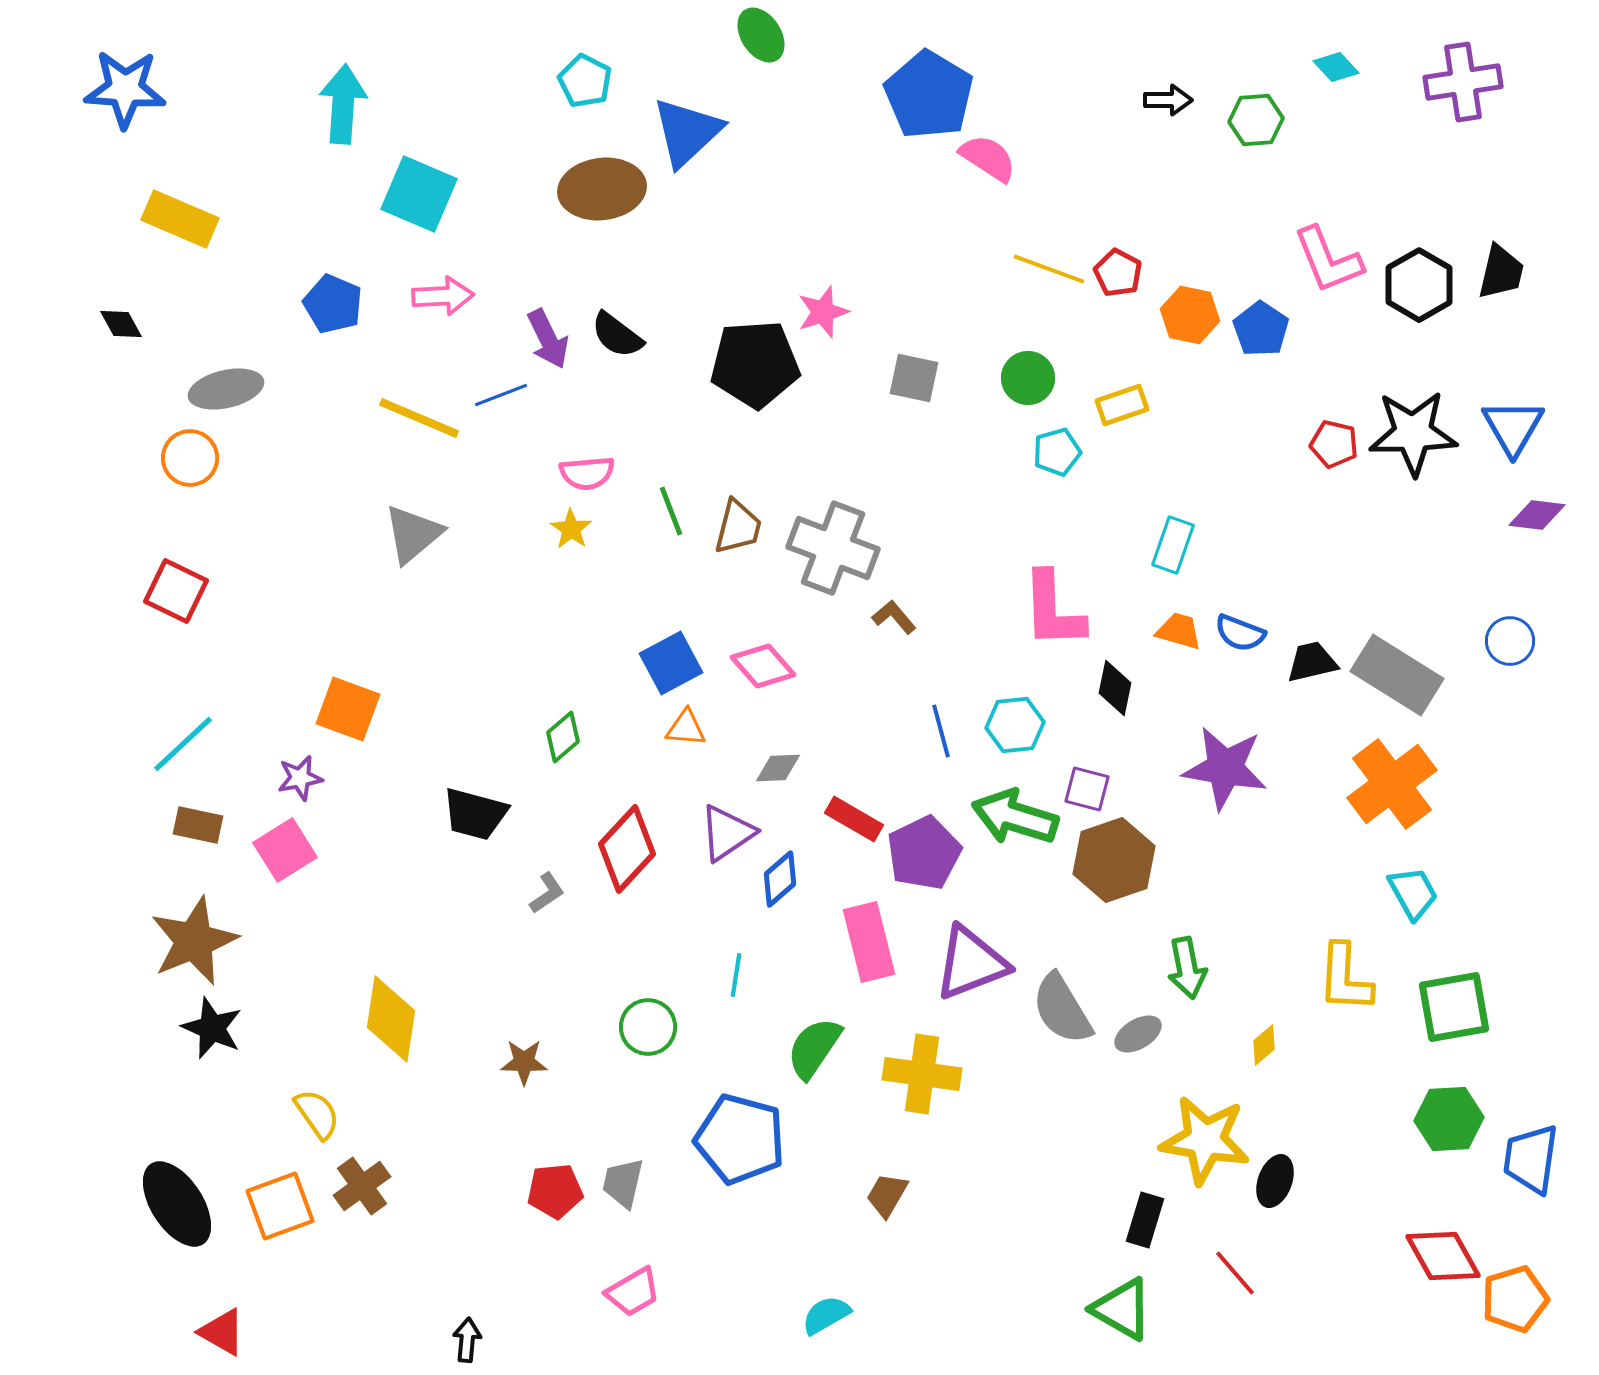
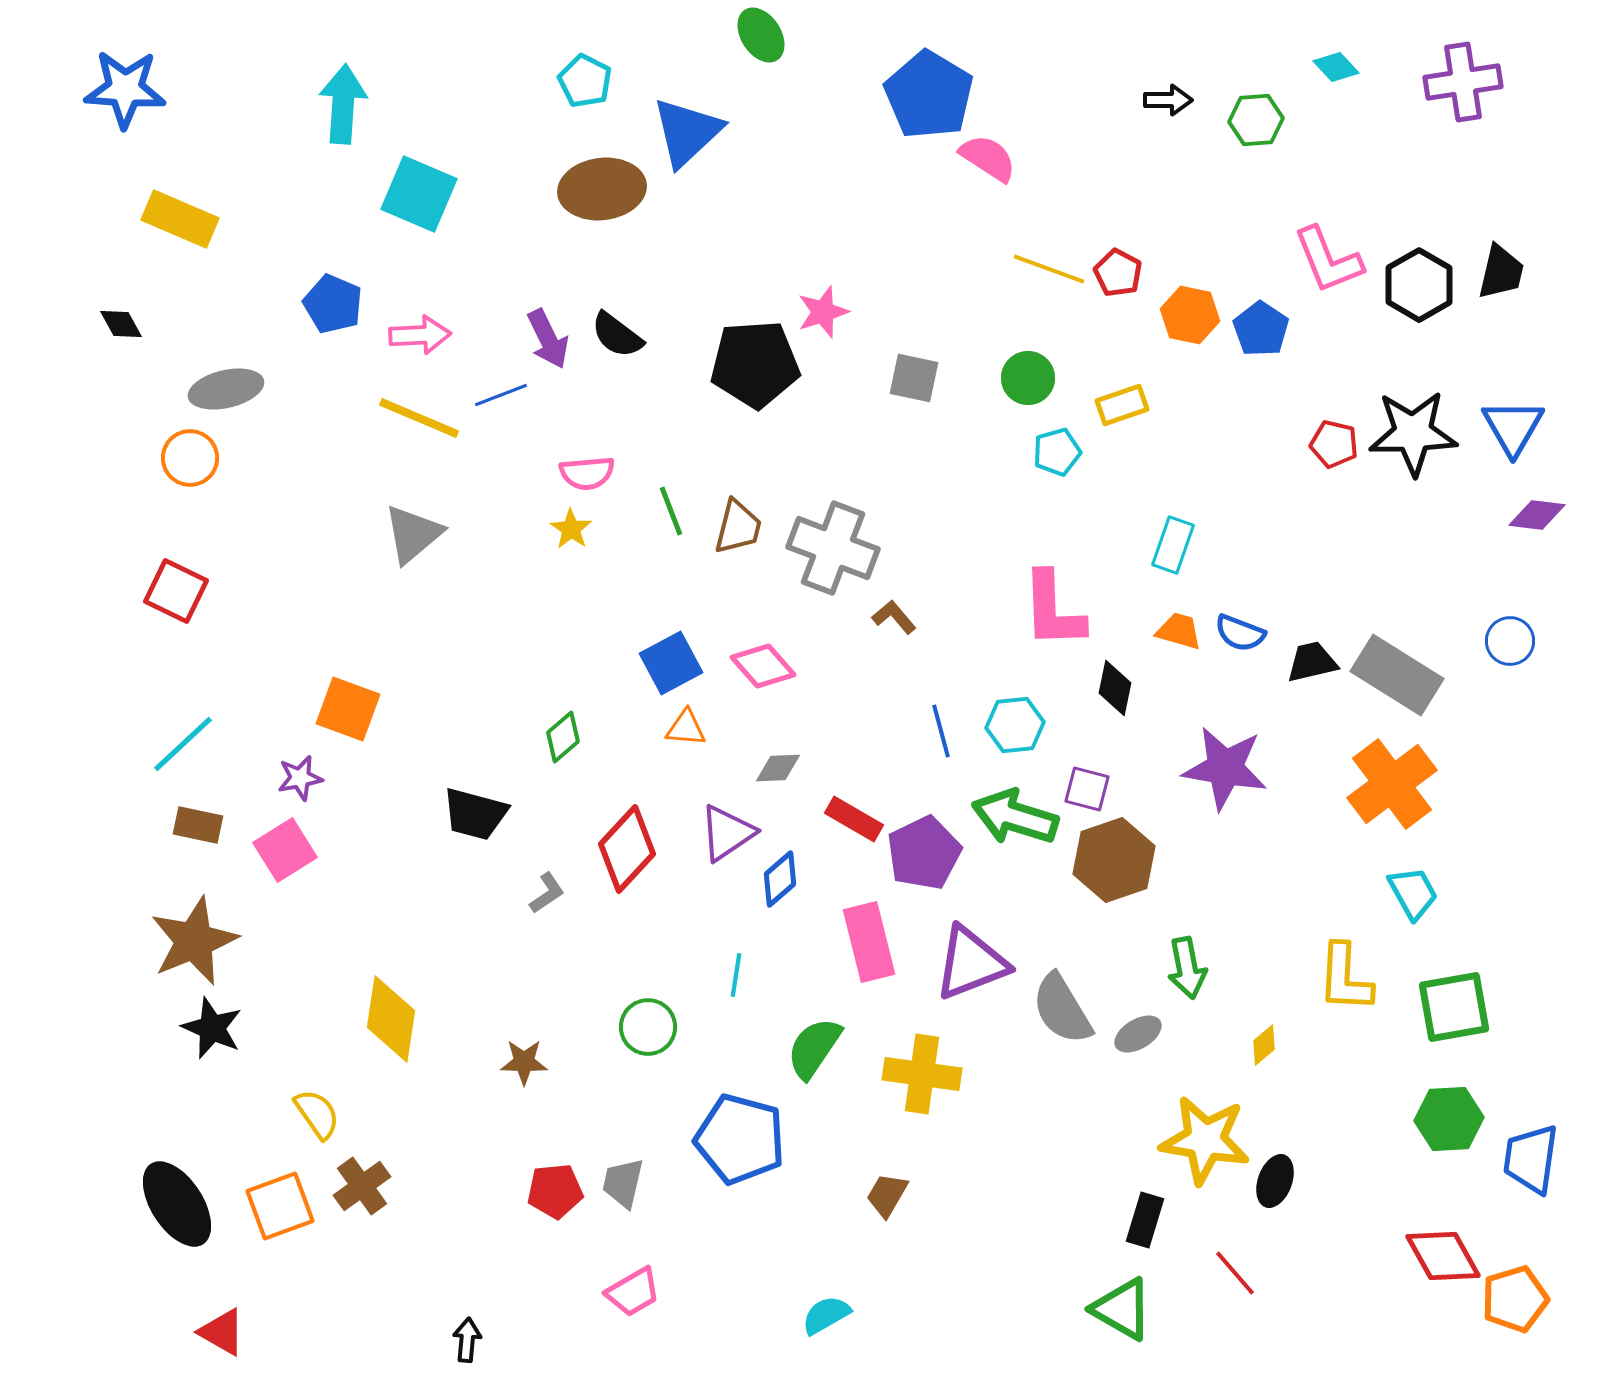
pink arrow at (443, 296): moved 23 px left, 39 px down
